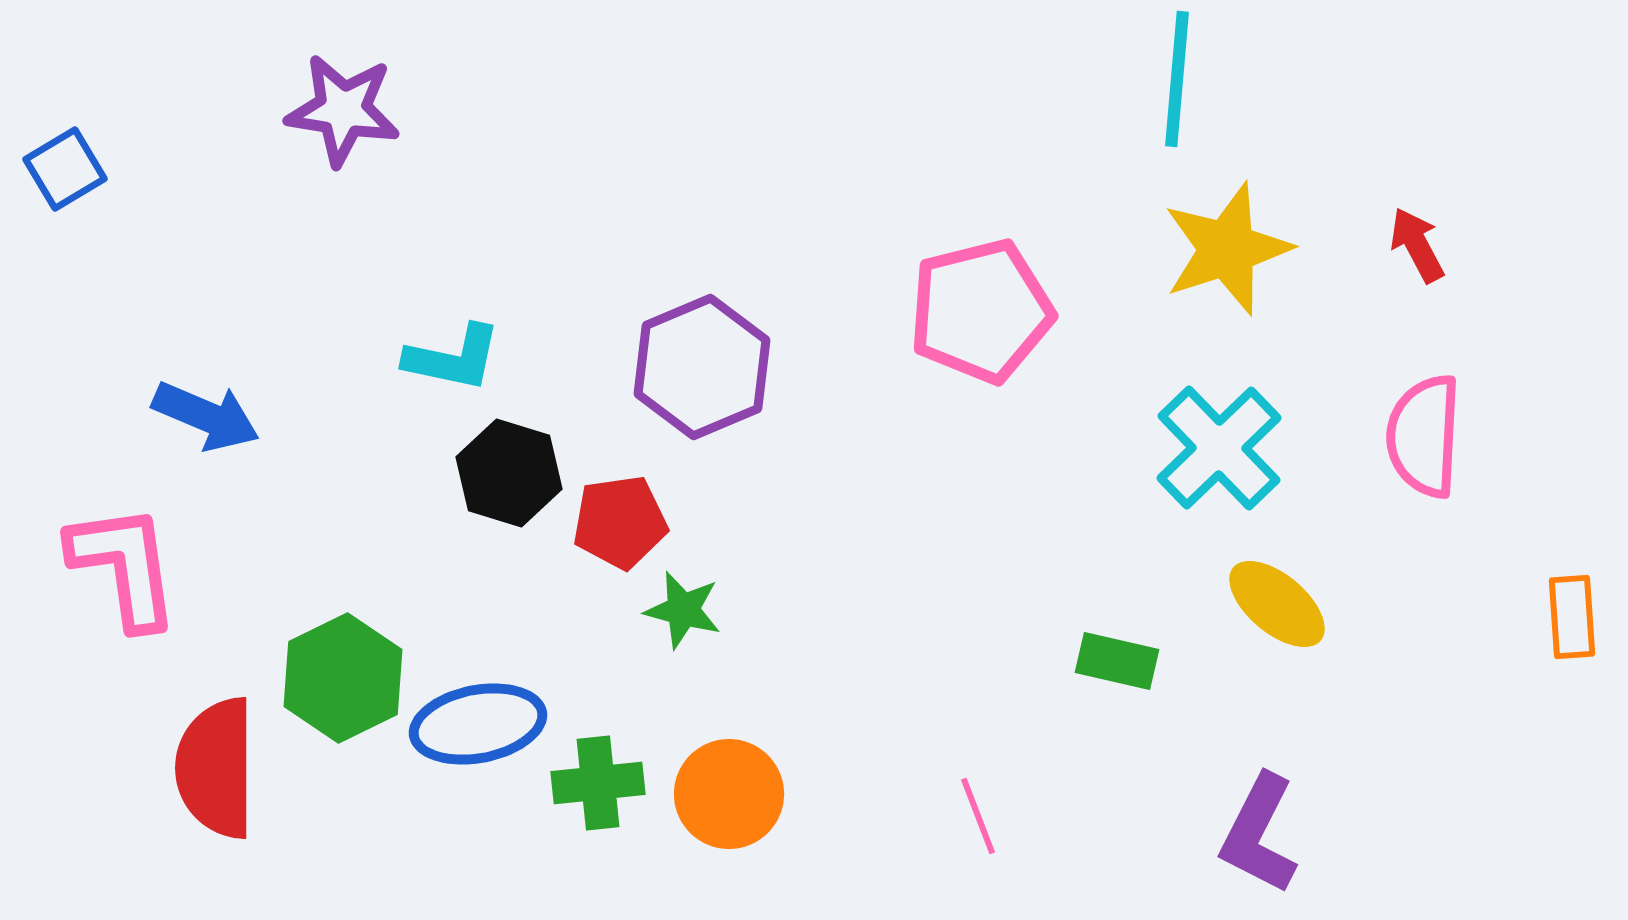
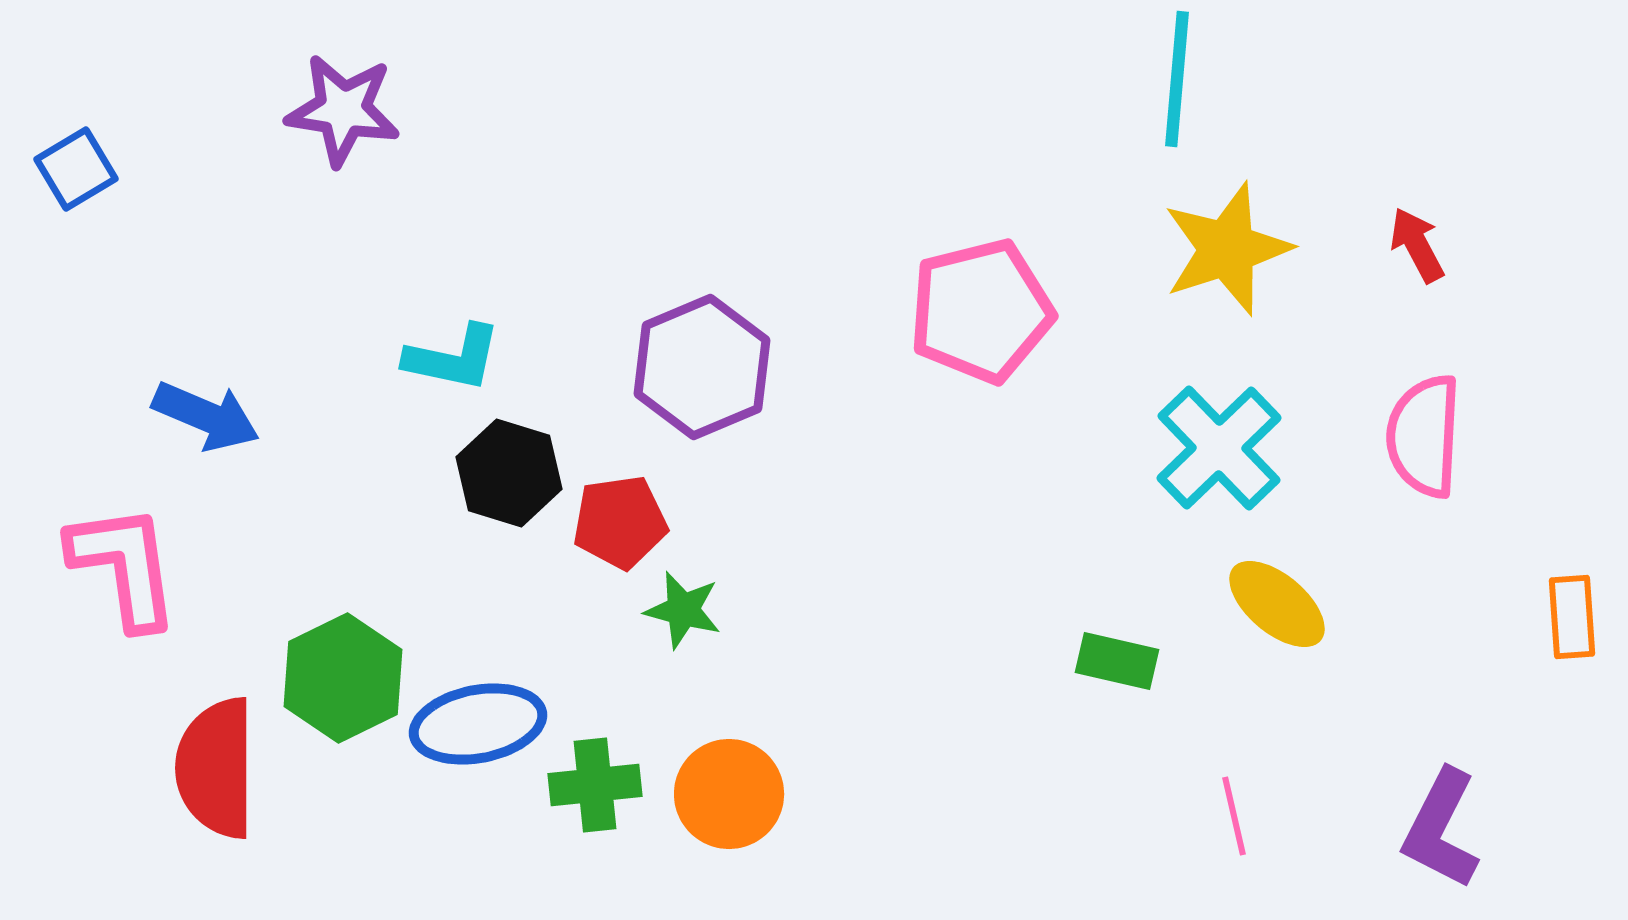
blue square: moved 11 px right
green cross: moved 3 px left, 2 px down
pink line: moved 256 px right; rotated 8 degrees clockwise
purple L-shape: moved 182 px right, 5 px up
